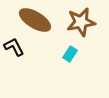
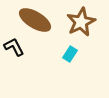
brown star: rotated 16 degrees counterclockwise
